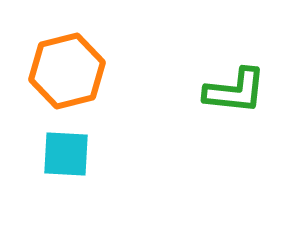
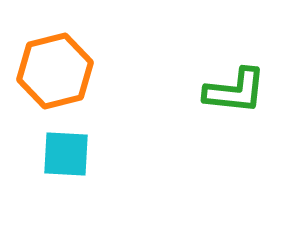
orange hexagon: moved 12 px left
